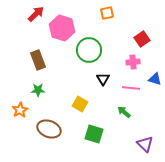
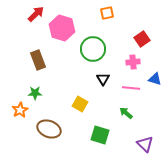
green circle: moved 4 px right, 1 px up
green star: moved 3 px left, 3 px down
green arrow: moved 2 px right, 1 px down
green square: moved 6 px right, 1 px down
